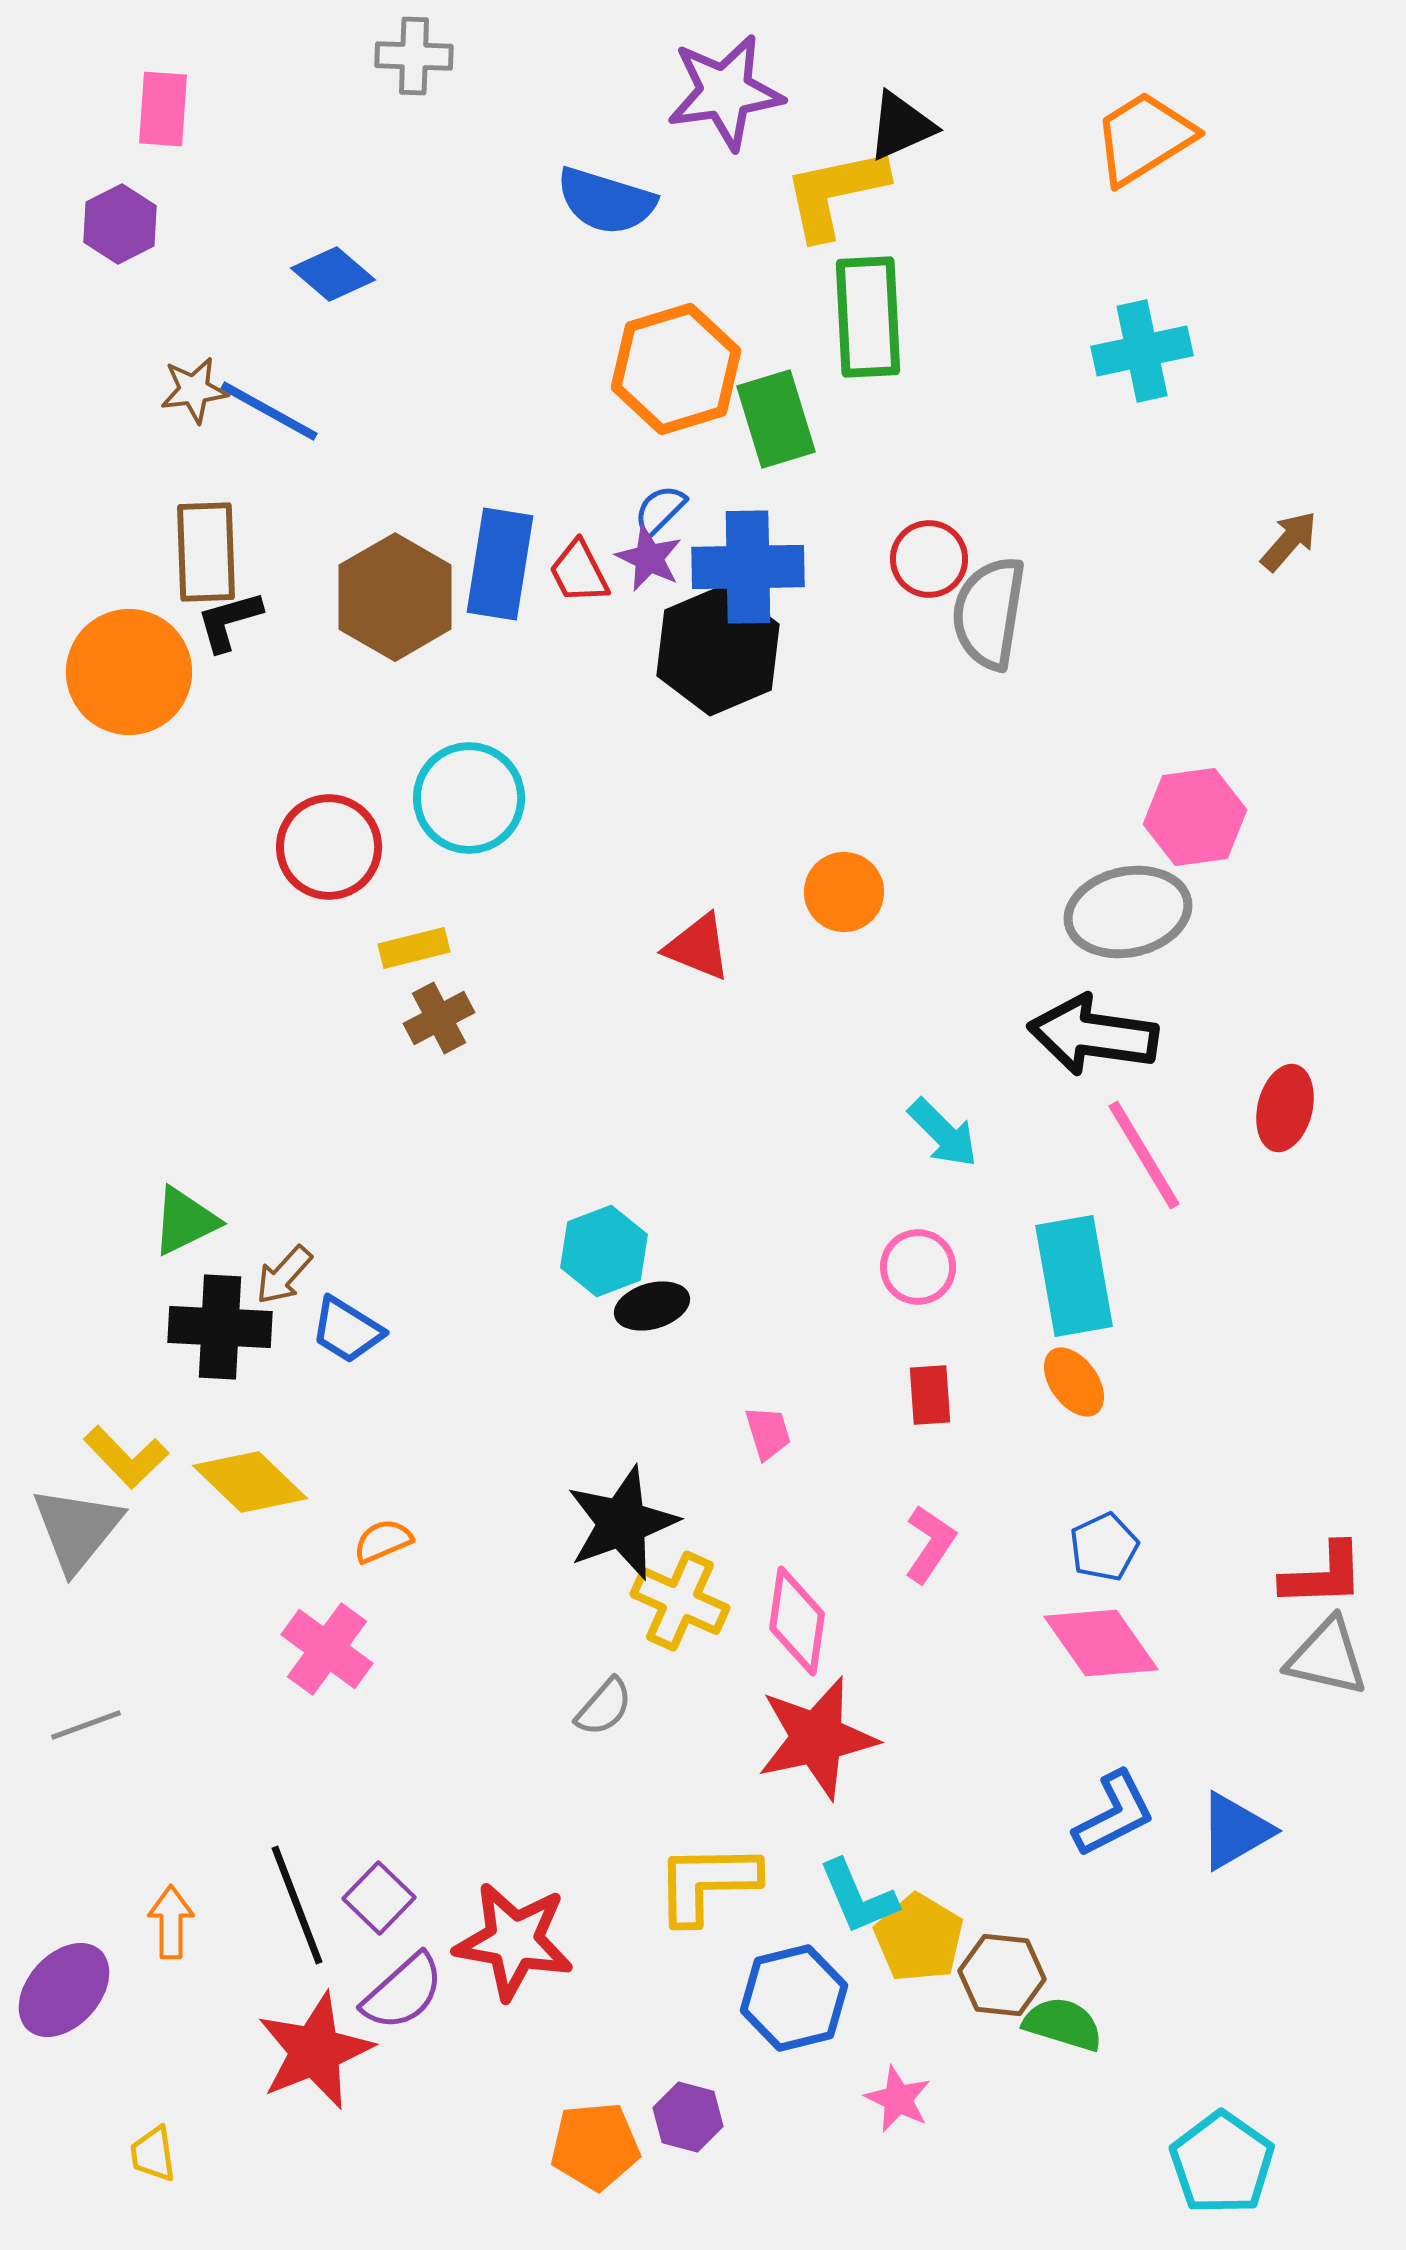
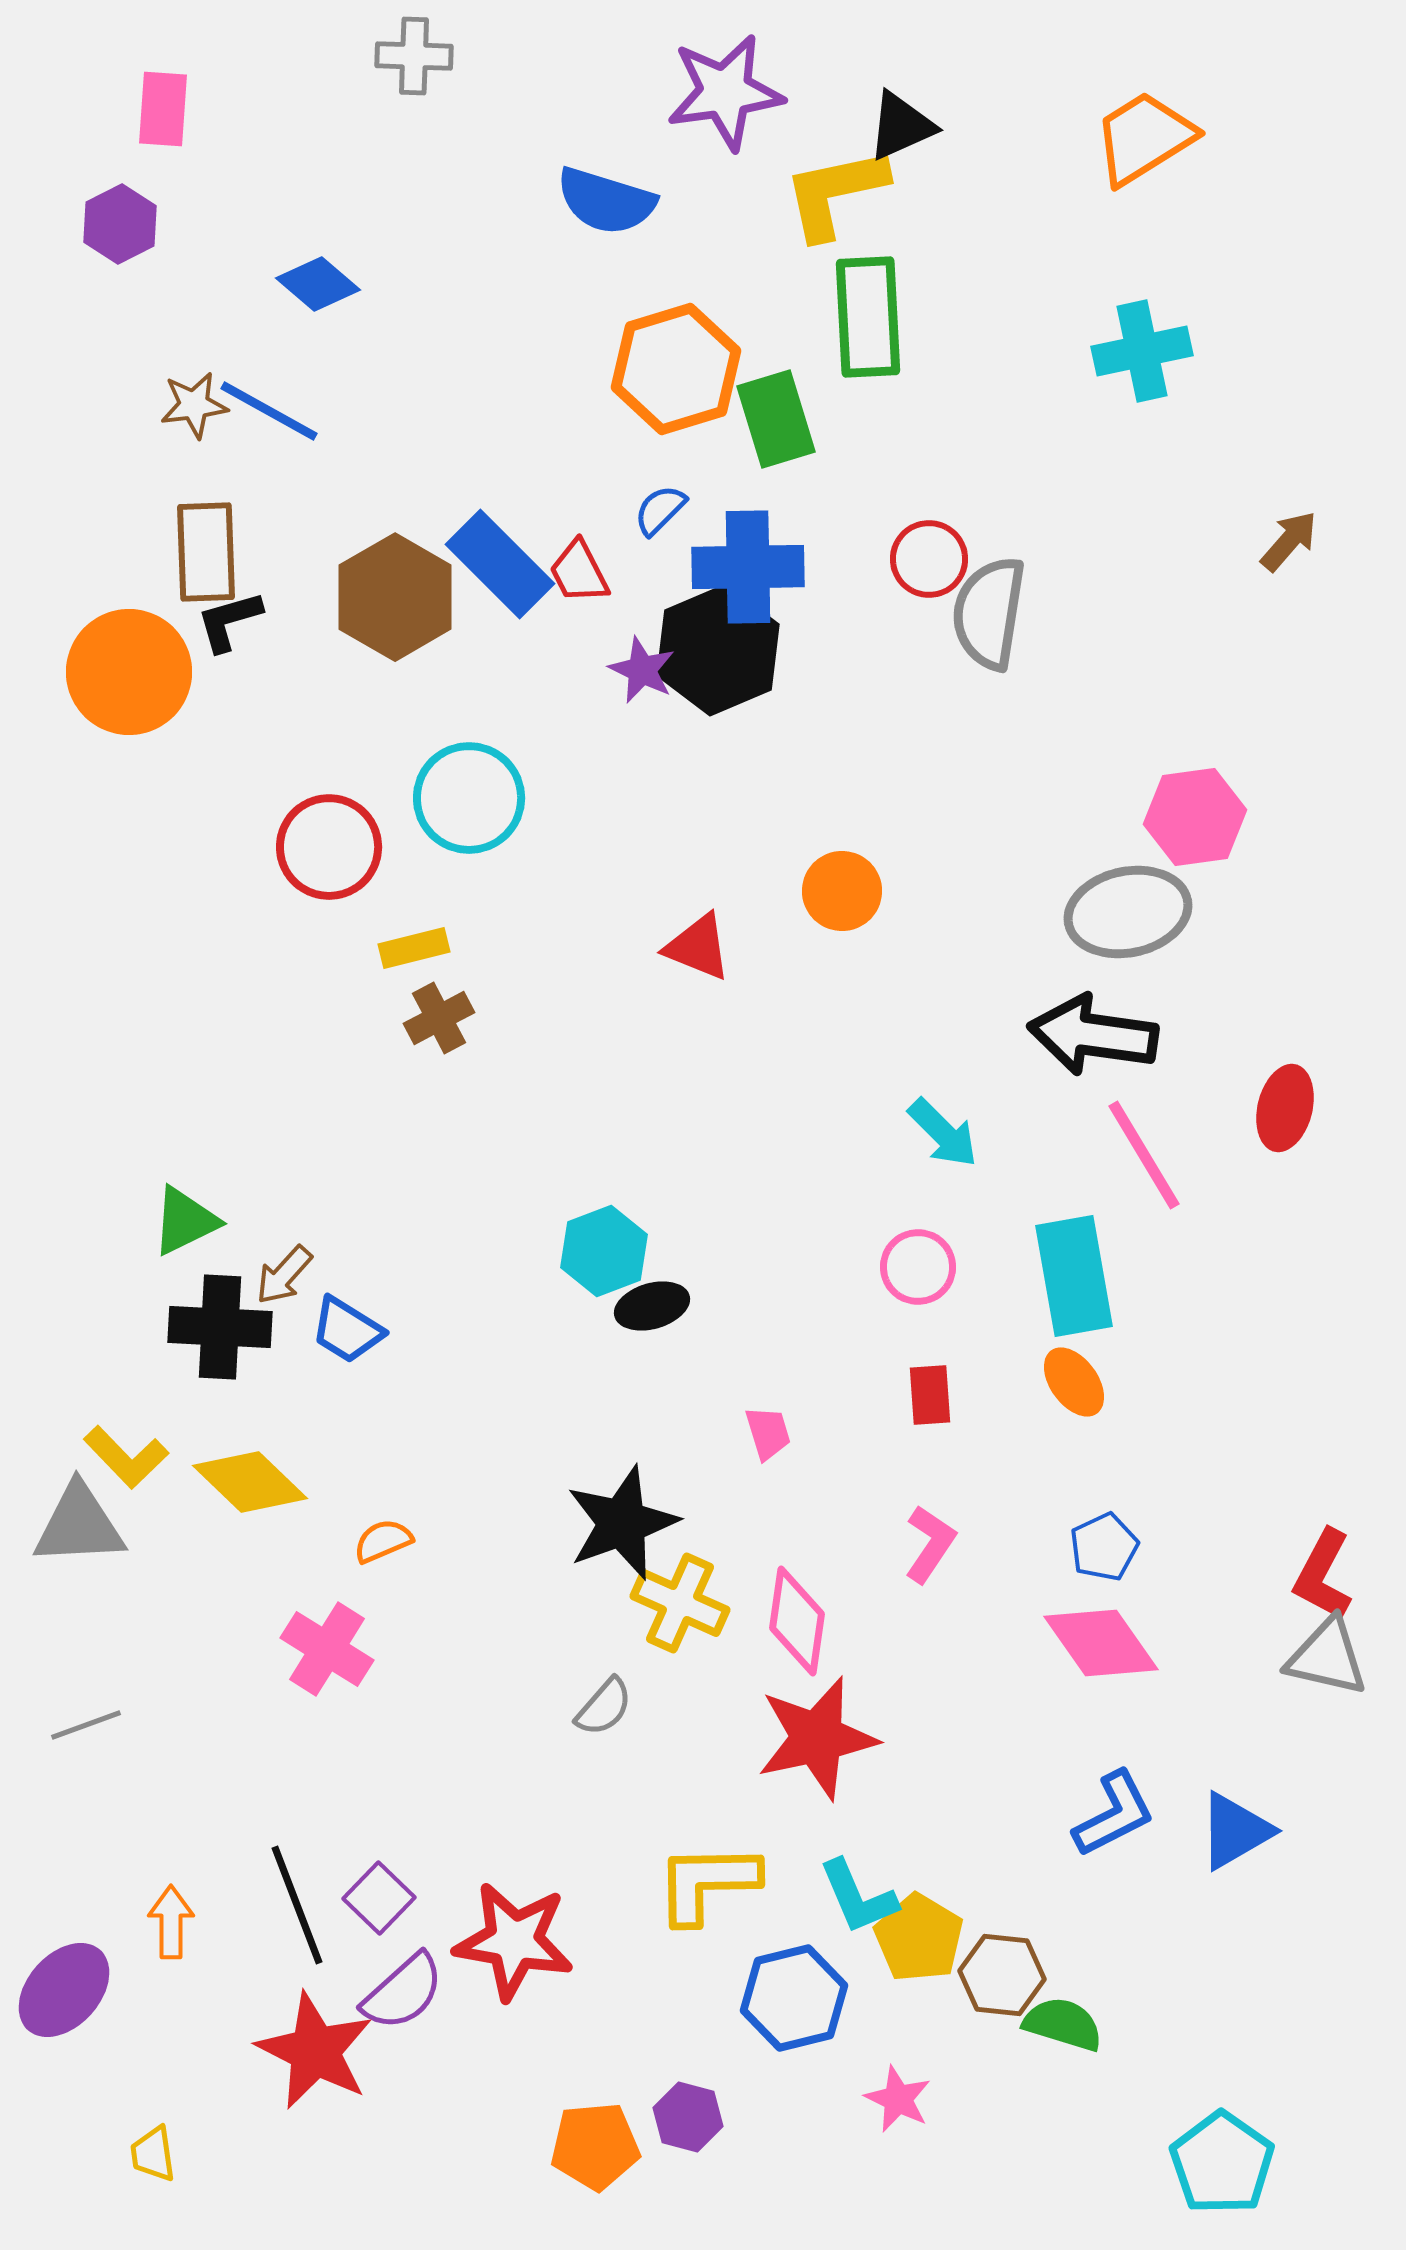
blue diamond at (333, 274): moved 15 px left, 10 px down
brown star at (194, 390): moved 15 px down
purple star at (649, 558): moved 7 px left, 112 px down
blue rectangle at (500, 564): rotated 54 degrees counterclockwise
orange circle at (844, 892): moved 2 px left, 1 px up
gray triangle at (77, 1529): moved 2 px right, 4 px up; rotated 48 degrees clockwise
red L-shape at (1323, 1575): rotated 120 degrees clockwise
yellow cross at (680, 1601): moved 2 px down
pink cross at (327, 1649): rotated 4 degrees counterclockwise
red star at (315, 2051): rotated 23 degrees counterclockwise
